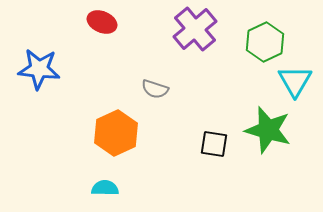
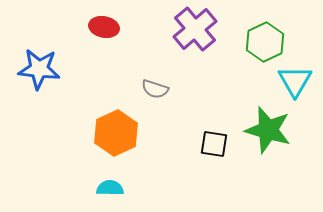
red ellipse: moved 2 px right, 5 px down; rotated 12 degrees counterclockwise
cyan semicircle: moved 5 px right
